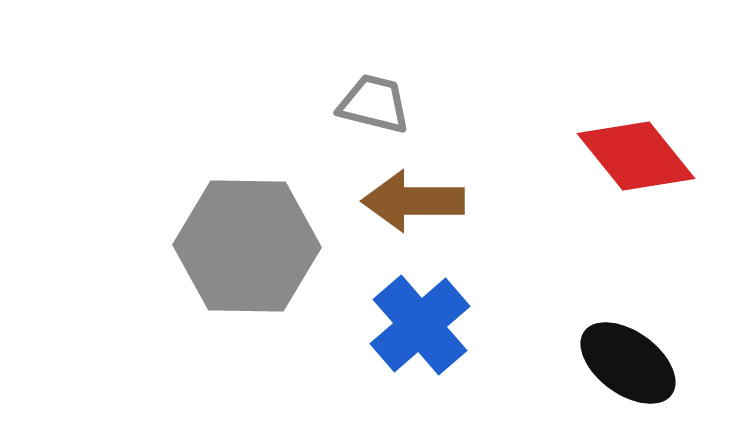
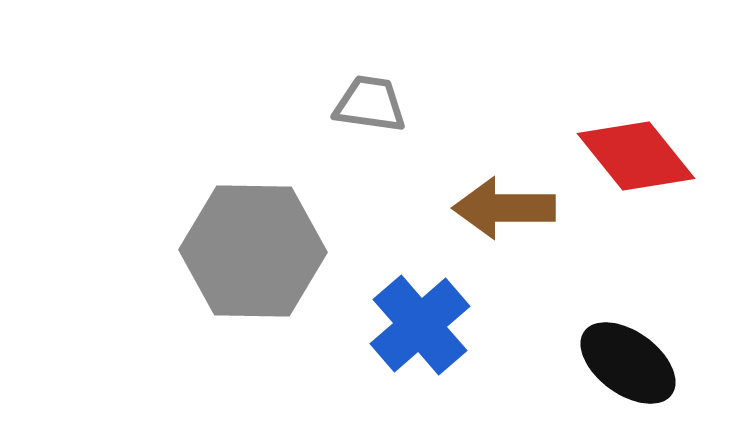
gray trapezoid: moved 4 px left; rotated 6 degrees counterclockwise
brown arrow: moved 91 px right, 7 px down
gray hexagon: moved 6 px right, 5 px down
